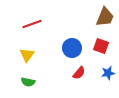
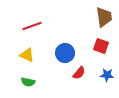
brown trapezoid: moved 1 px left; rotated 30 degrees counterclockwise
red line: moved 2 px down
blue circle: moved 7 px left, 5 px down
yellow triangle: rotated 42 degrees counterclockwise
blue star: moved 1 px left, 2 px down; rotated 16 degrees clockwise
